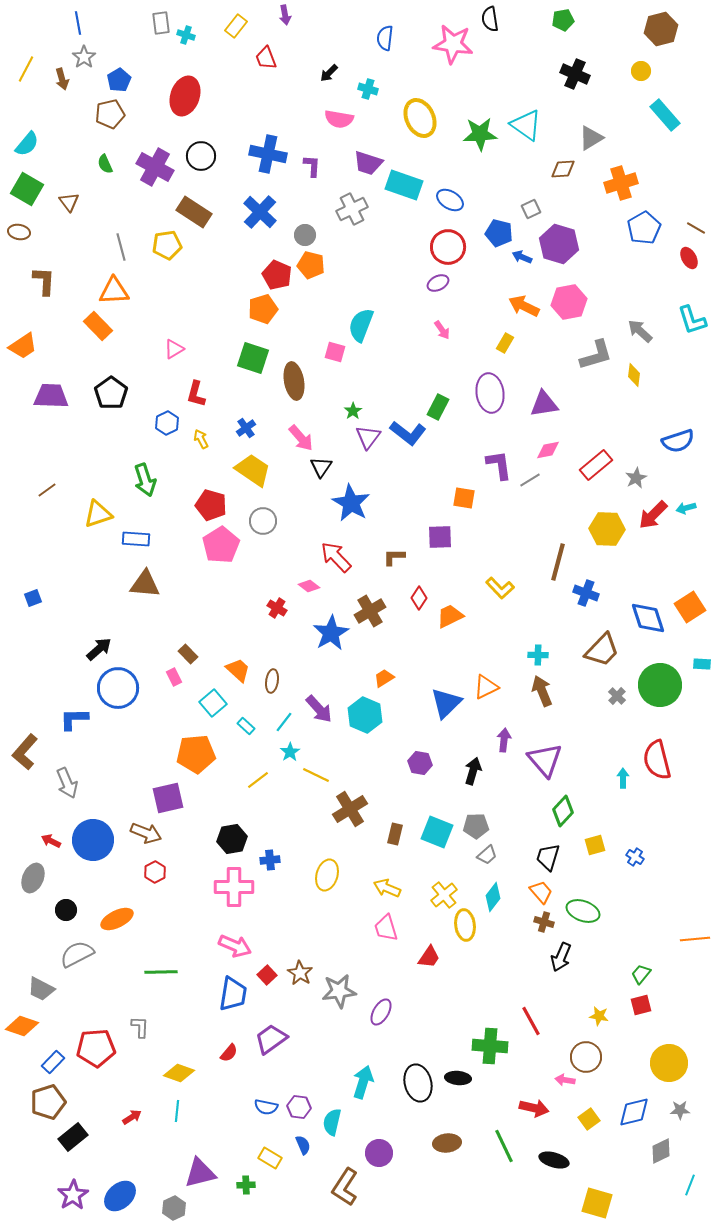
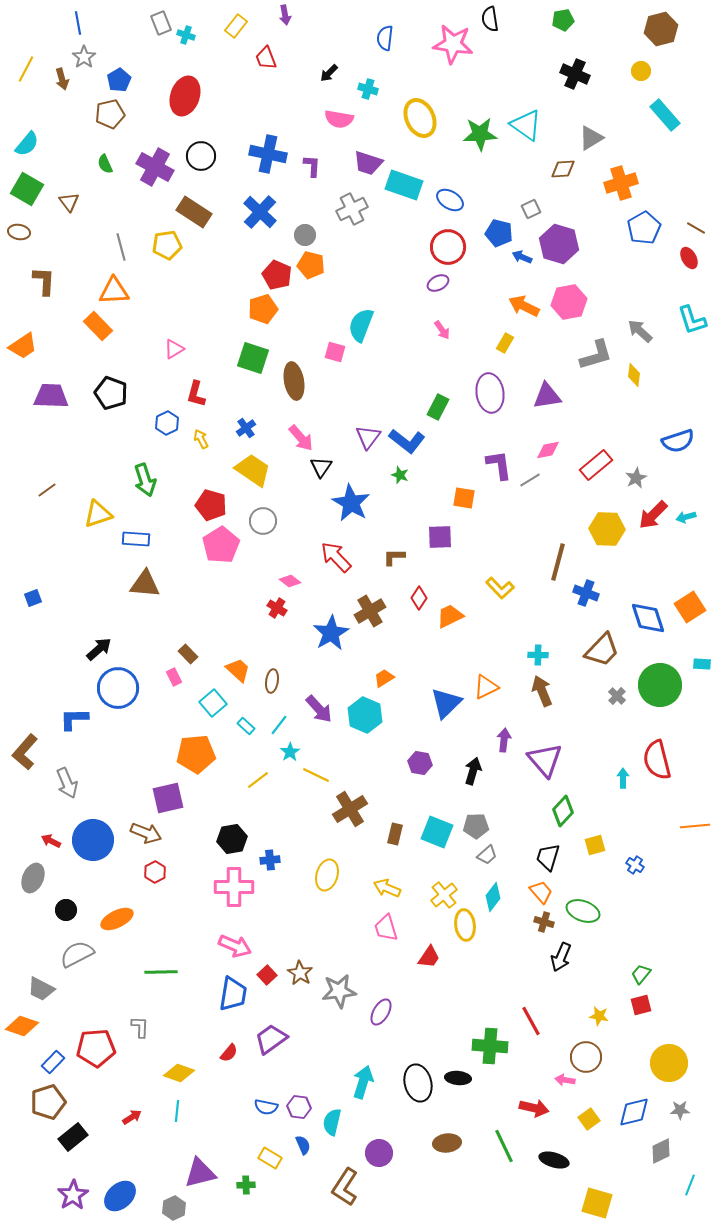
gray rectangle at (161, 23): rotated 15 degrees counterclockwise
black pentagon at (111, 393): rotated 16 degrees counterclockwise
purple triangle at (544, 404): moved 3 px right, 8 px up
green star at (353, 411): moved 47 px right, 64 px down; rotated 18 degrees counterclockwise
blue L-shape at (408, 433): moved 1 px left, 8 px down
cyan arrow at (686, 508): moved 9 px down
pink diamond at (309, 586): moved 19 px left, 5 px up
cyan line at (284, 722): moved 5 px left, 3 px down
blue cross at (635, 857): moved 8 px down
orange line at (695, 939): moved 113 px up
